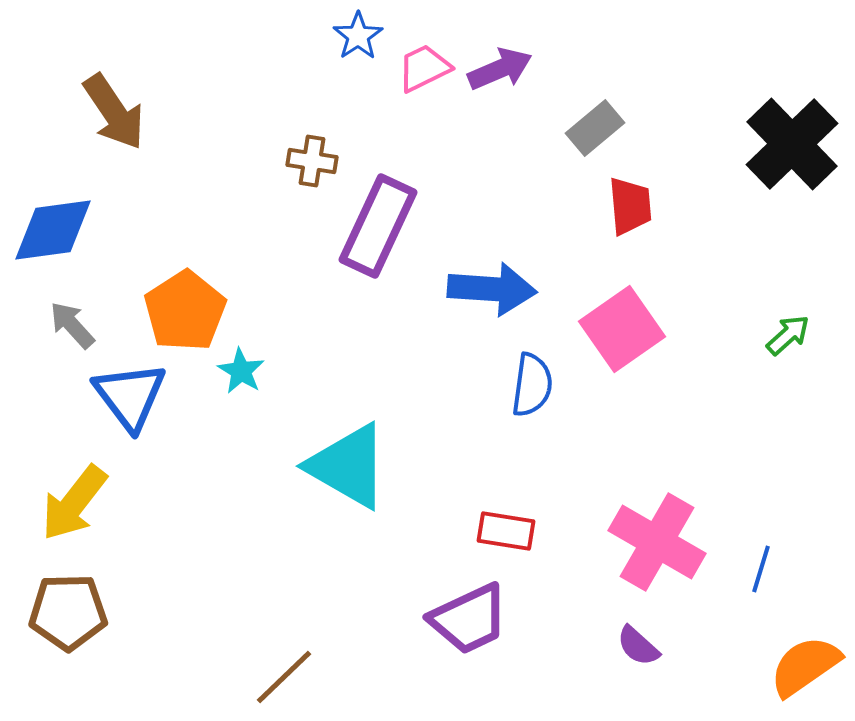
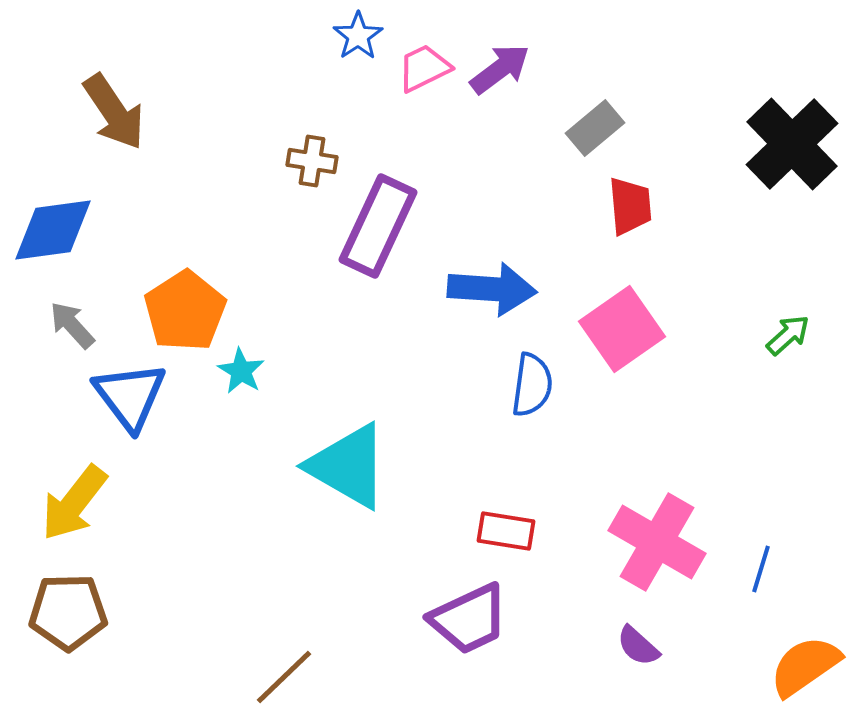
purple arrow: rotated 14 degrees counterclockwise
